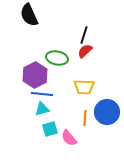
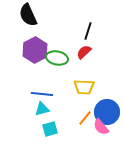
black semicircle: moved 1 px left
black line: moved 4 px right, 4 px up
red semicircle: moved 1 px left, 1 px down
purple hexagon: moved 25 px up
orange line: rotated 35 degrees clockwise
pink semicircle: moved 32 px right, 11 px up
